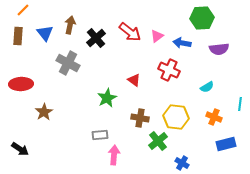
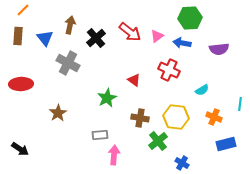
green hexagon: moved 12 px left
blue triangle: moved 5 px down
cyan semicircle: moved 5 px left, 3 px down
brown star: moved 14 px right, 1 px down
